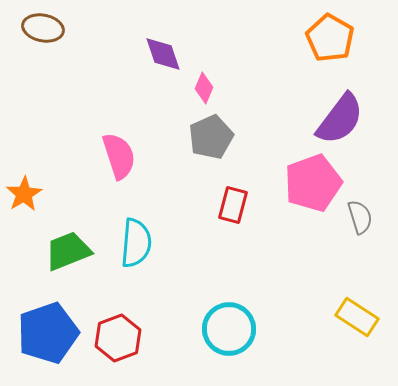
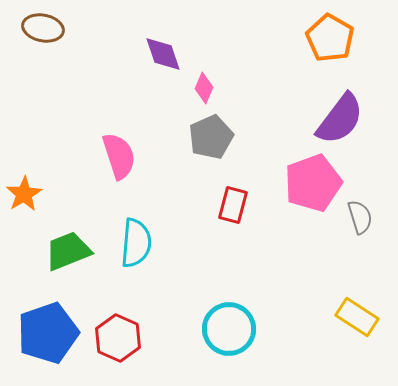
red hexagon: rotated 15 degrees counterclockwise
